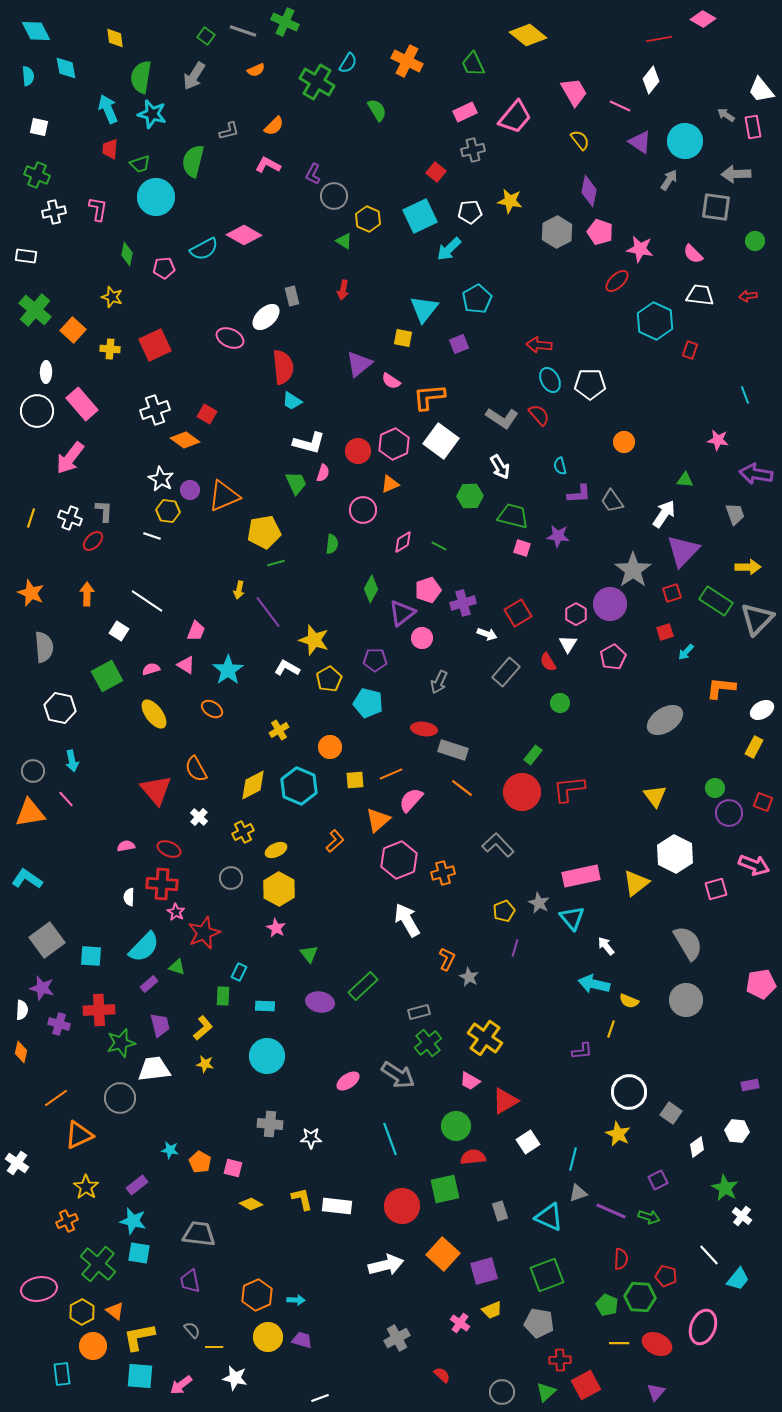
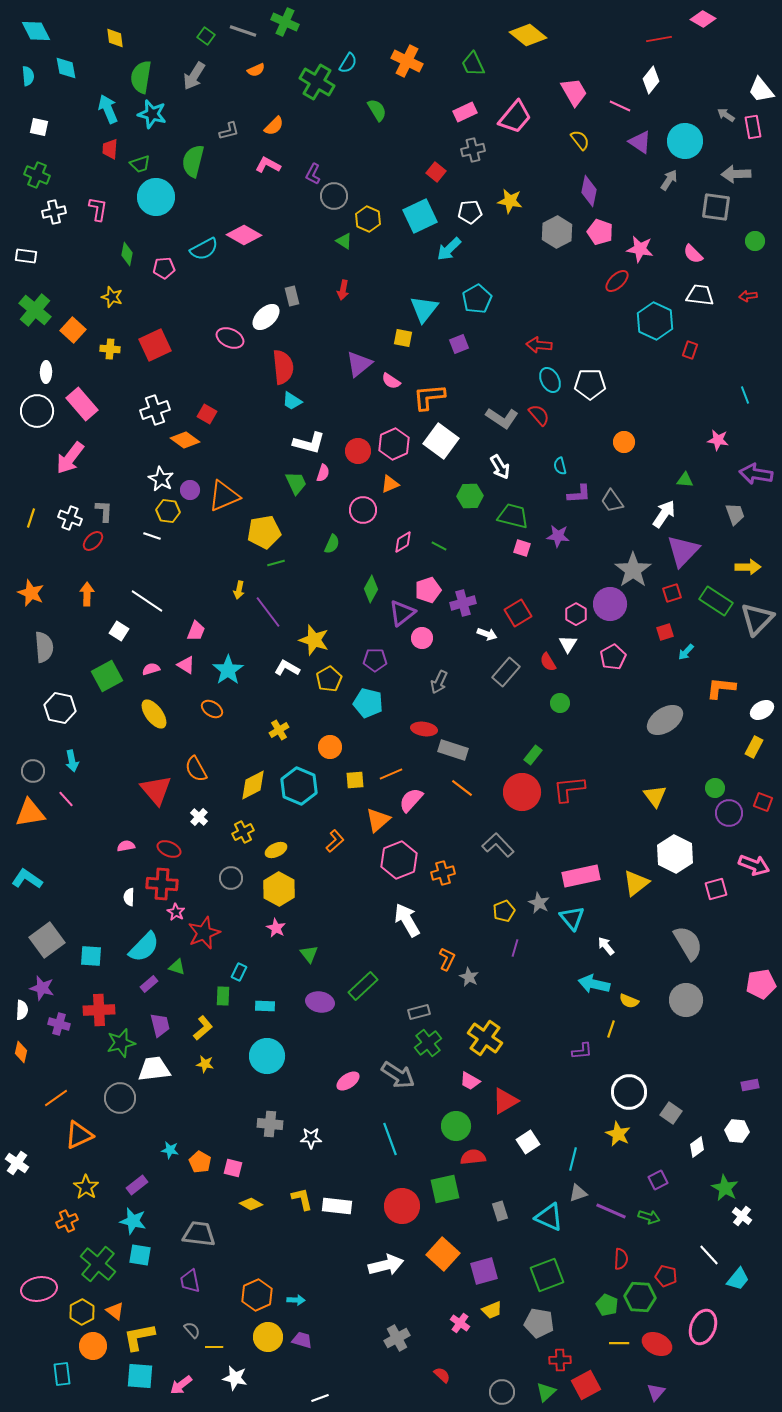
green semicircle at (332, 544): rotated 18 degrees clockwise
cyan square at (139, 1253): moved 1 px right, 2 px down
